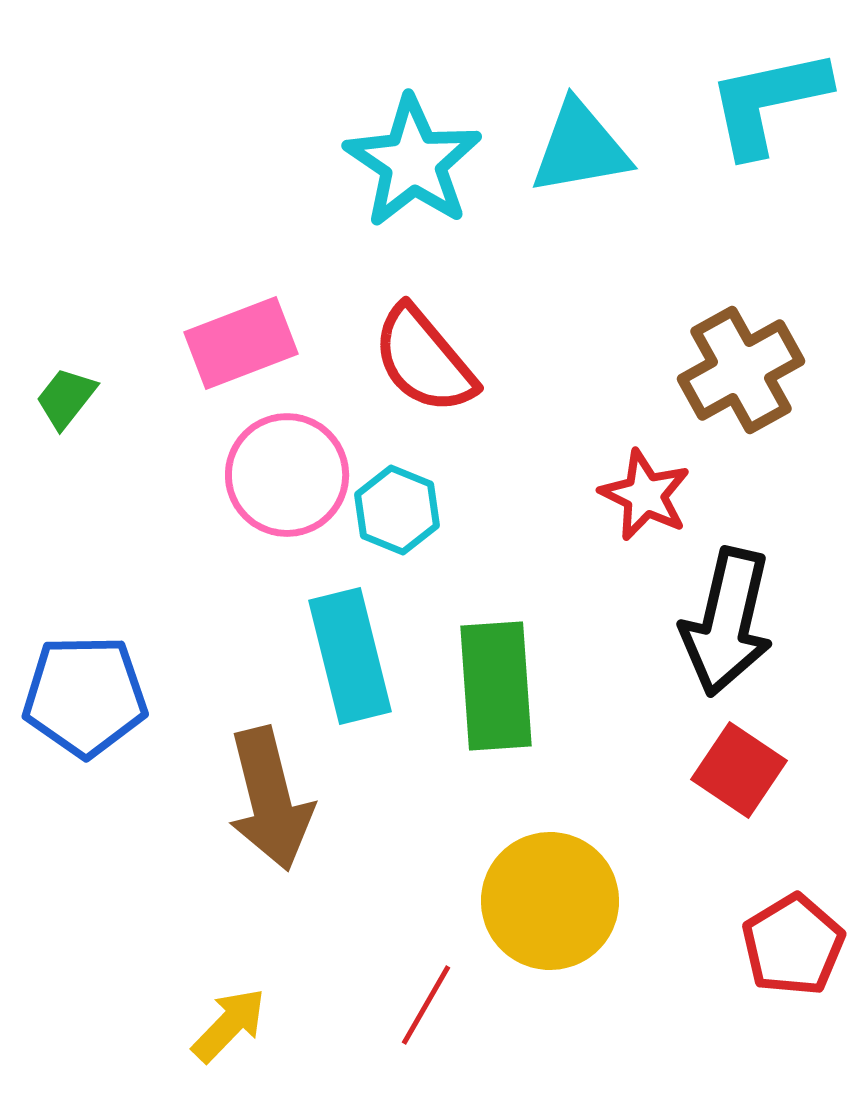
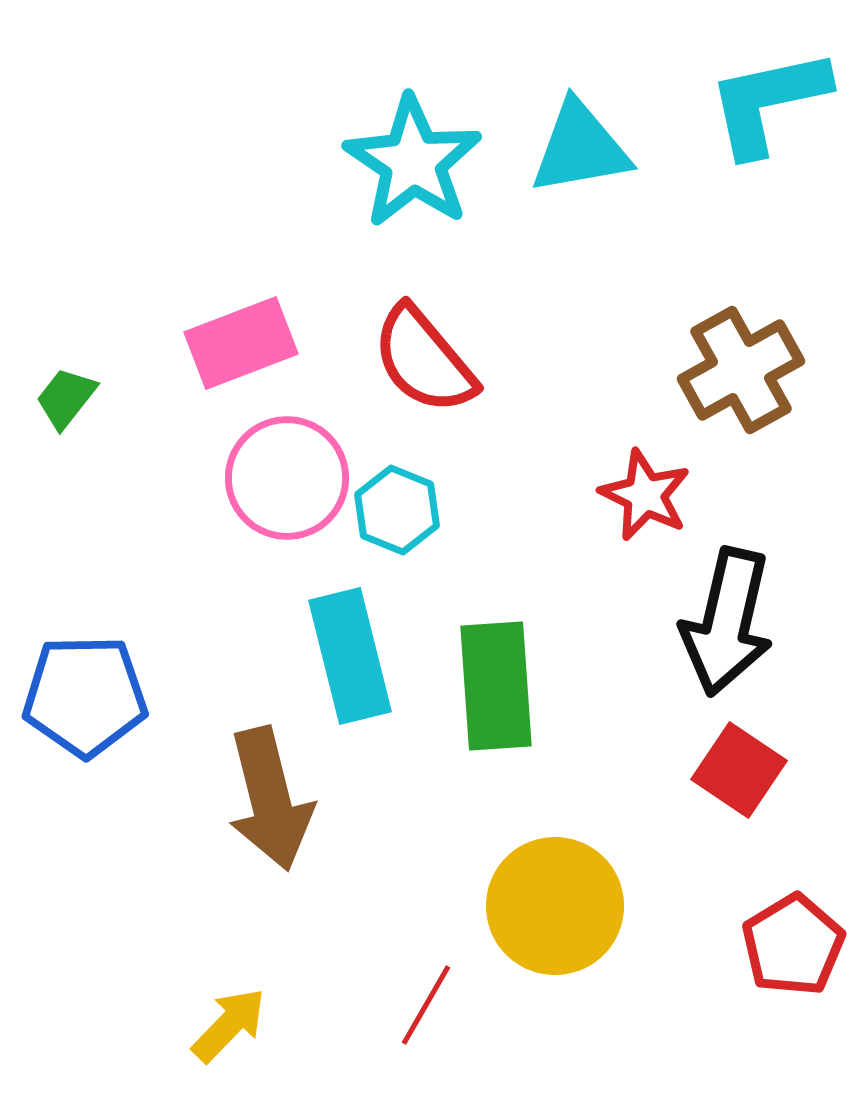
pink circle: moved 3 px down
yellow circle: moved 5 px right, 5 px down
